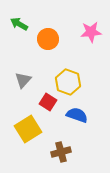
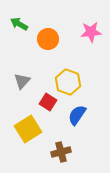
gray triangle: moved 1 px left, 1 px down
blue semicircle: rotated 75 degrees counterclockwise
